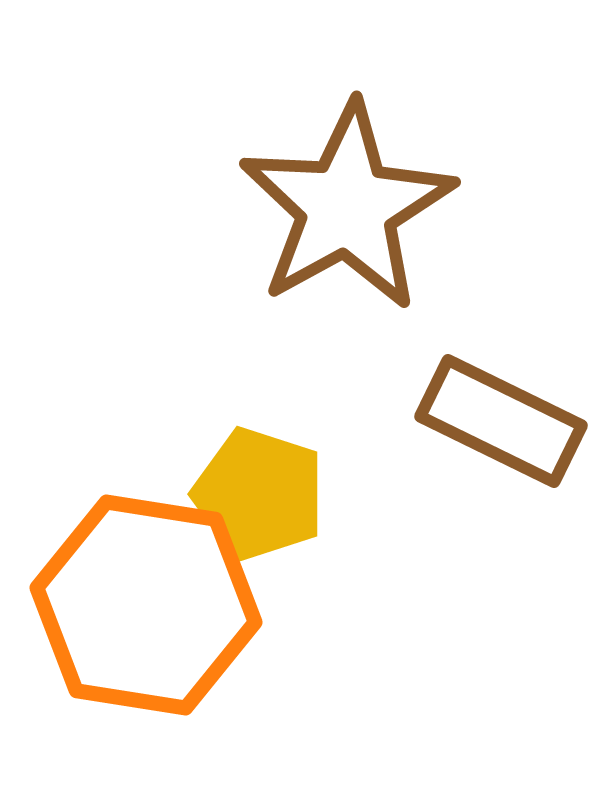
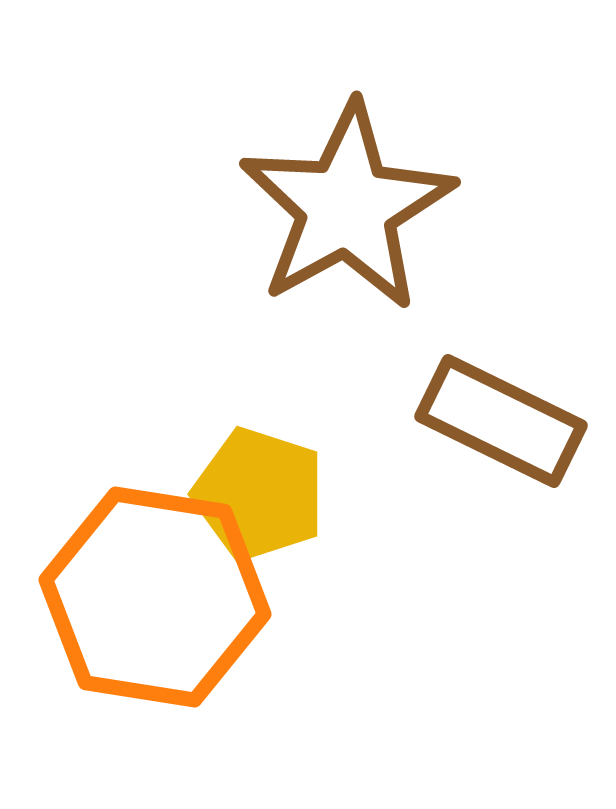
orange hexagon: moved 9 px right, 8 px up
